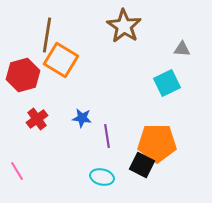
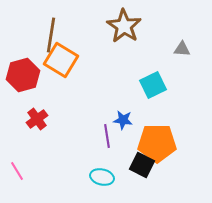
brown line: moved 4 px right
cyan square: moved 14 px left, 2 px down
blue star: moved 41 px right, 2 px down
